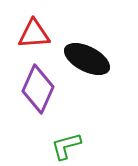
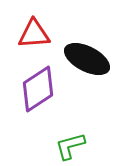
purple diamond: rotated 33 degrees clockwise
green L-shape: moved 4 px right
